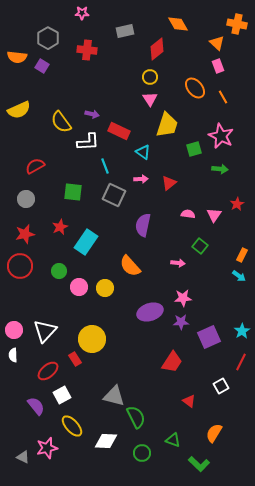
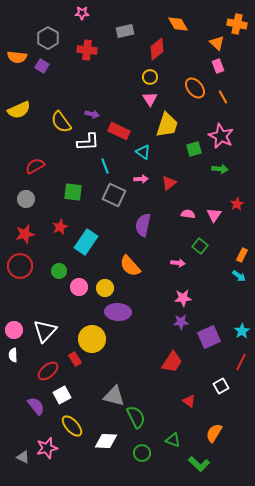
purple ellipse at (150, 312): moved 32 px left; rotated 20 degrees clockwise
